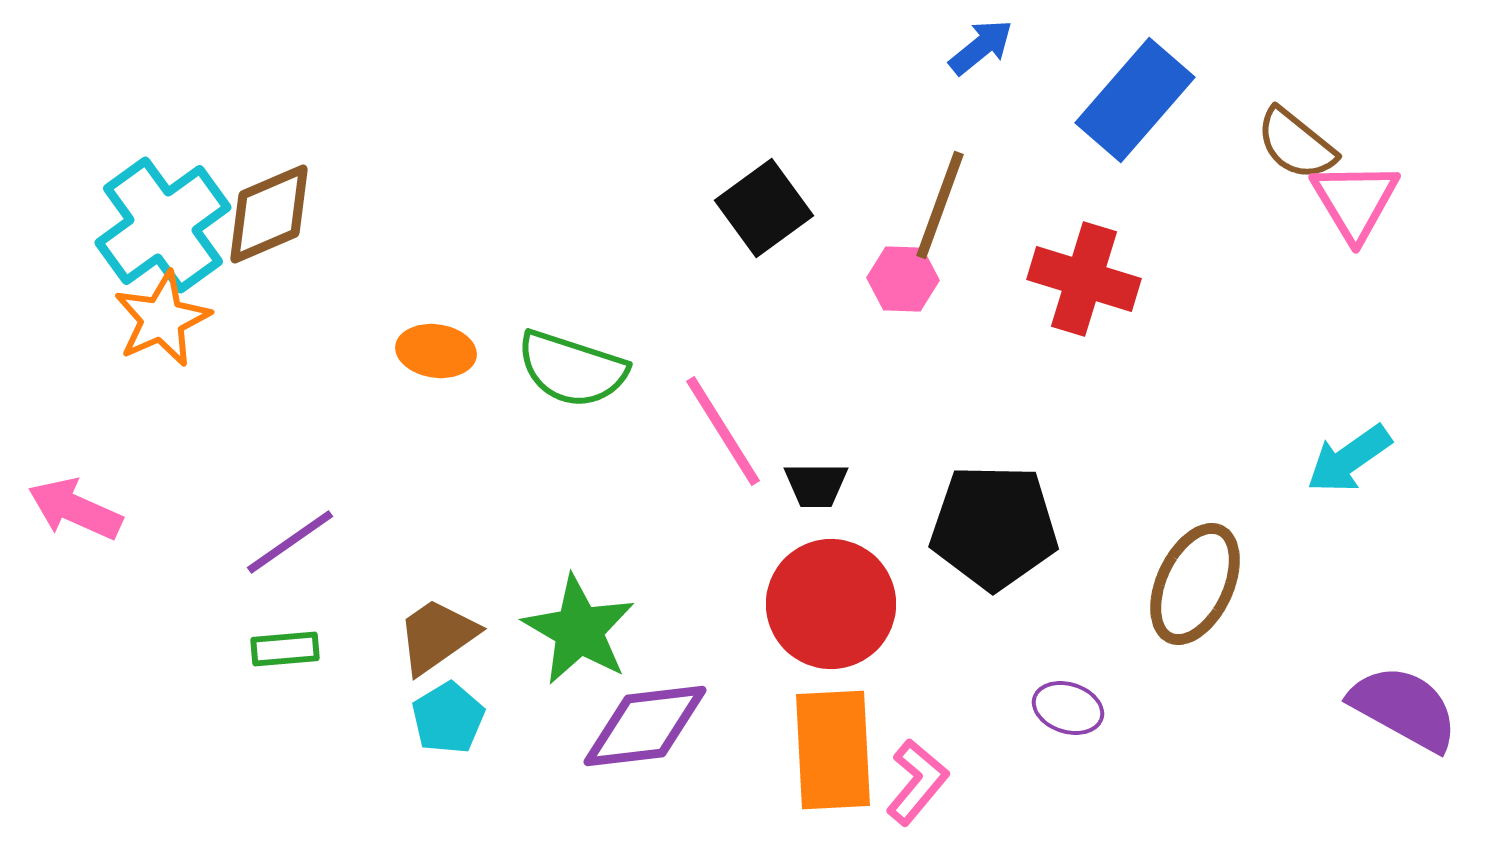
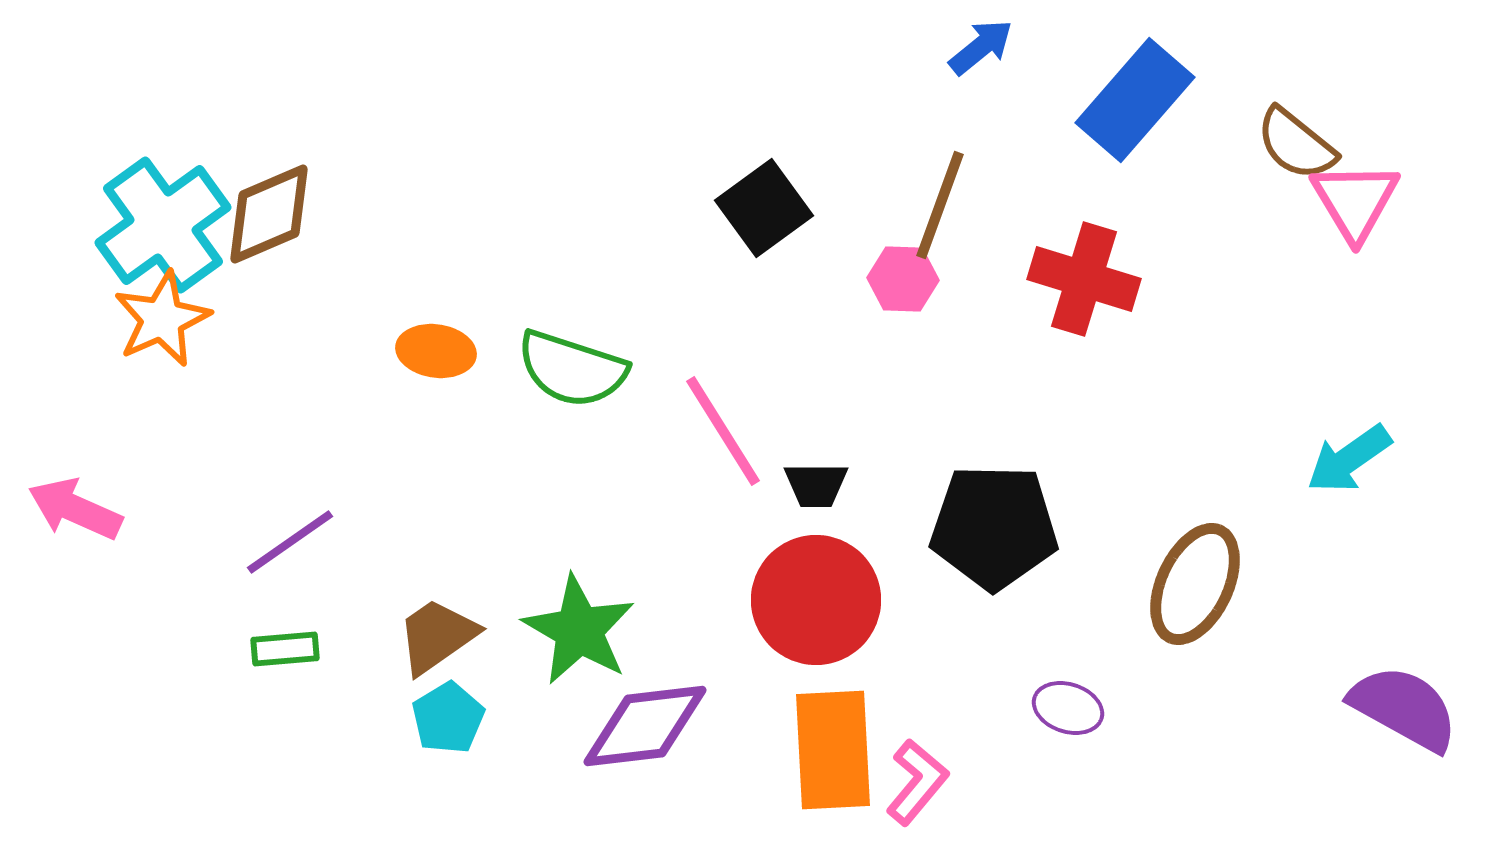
red circle: moved 15 px left, 4 px up
